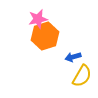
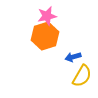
pink star: moved 9 px right, 3 px up
